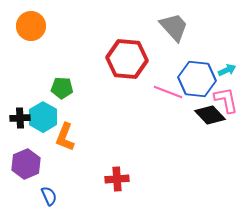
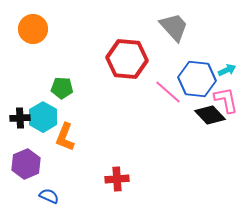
orange circle: moved 2 px right, 3 px down
pink line: rotated 20 degrees clockwise
blue semicircle: rotated 42 degrees counterclockwise
